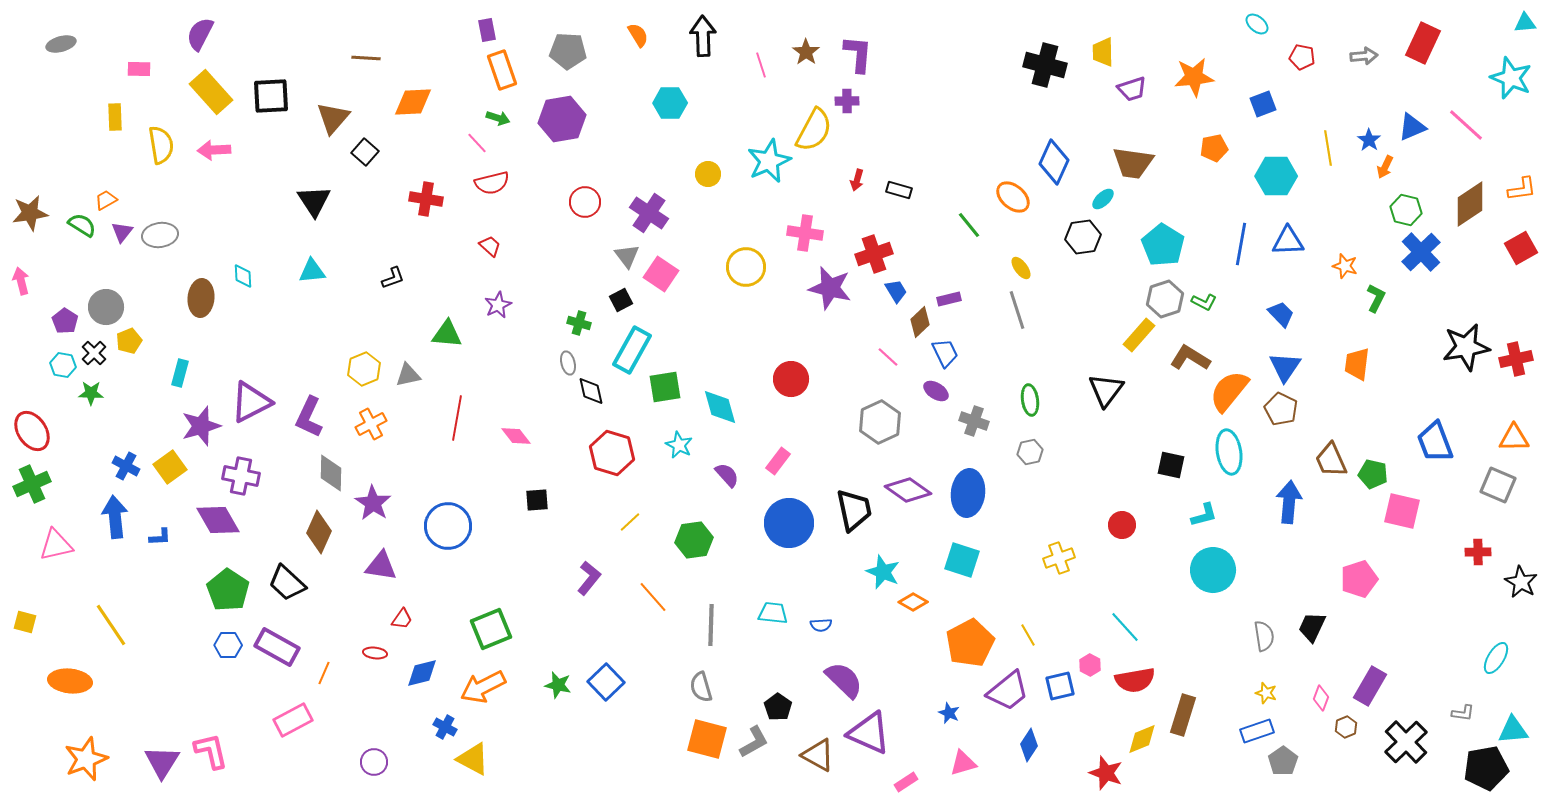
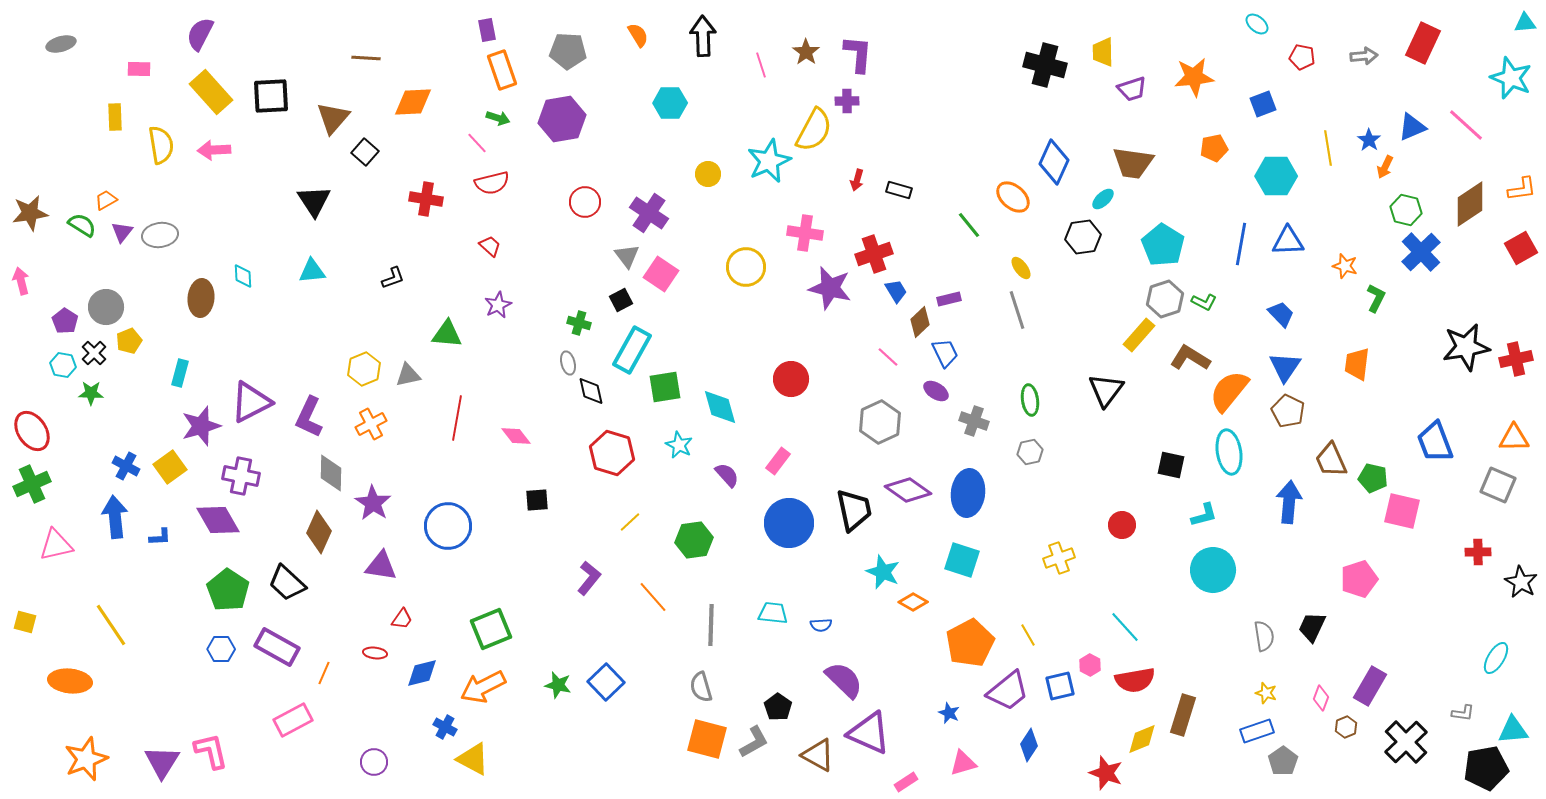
brown pentagon at (1281, 409): moved 7 px right, 2 px down
green pentagon at (1373, 474): moved 4 px down
blue hexagon at (228, 645): moved 7 px left, 4 px down
